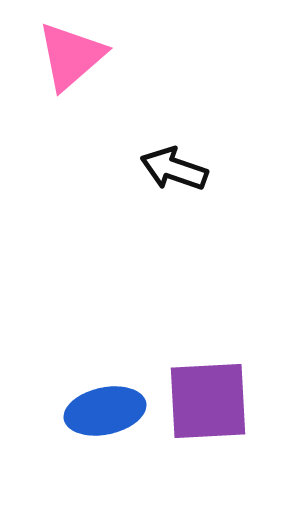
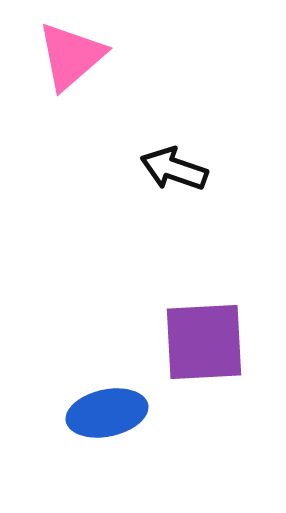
purple square: moved 4 px left, 59 px up
blue ellipse: moved 2 px right, 2 px down
